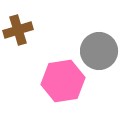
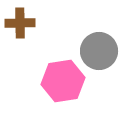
brown cross: moved 2 px right, 7 px up; rotated 16 degrees clockwise
